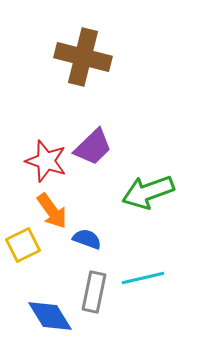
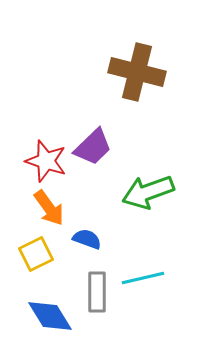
brown cross: moved 54 px right, 15 px down
orange arrow: moved 3 px left, 3 px up
yellow square: moved 13 px right, 9 px down
gray rectangle: moved 3 px right; rotated 12 degrees counterclockwise
